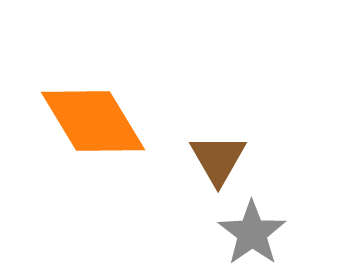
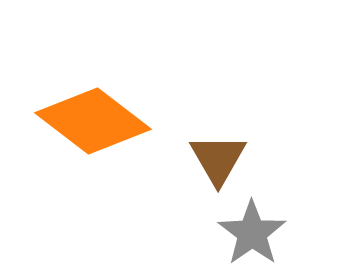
orange diamond: rotated 21 degrees counterclockwise
